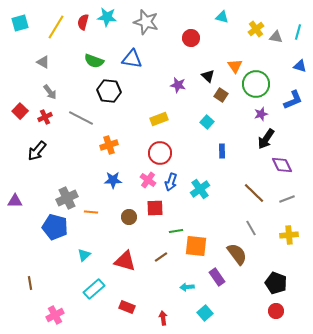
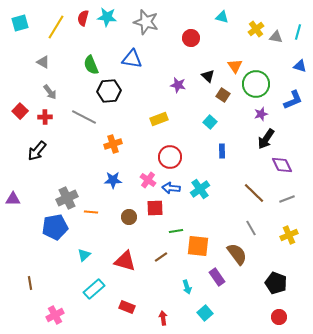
red semicircle at (83, 22): moved 4 px up
green semicircle at (94, 61): moved 3 px left, 4 px down; rotated 48 degrees clockwise
black hexagon at (109, 91): rotated 10 degrees counterclockwise
brown square at (221, 95): moved 2 px right
red cross at (45, 117): rotated 24 degrees clockwise
gray line at (81, 118): moved 3 px right, 1 px up
cyan square at (207, 122): moved 3 px right
orange cross at (109, 145): moved 4 px right, 1 px up
red circle at (160, 153): moved 10 px right, 4 px down
blue arrow at (171, 182): moved 6 px down; rotated 78 degrees clockwise
purple triangle at (15, 201): moved 2 px left, 2 px up
blue pentagon at (55, 227): rotated 25 degrees counterclockwise
yellow cross at (289, 235): rotated 18 degrees counterclockwise
orange square at (196, 246): moved 2 px right
cyan arrow at (187, 287): rotated 104 degrees counterclockwise
red circle at (276, 311): moved 3 px right, 6 px down
